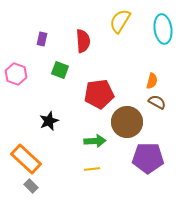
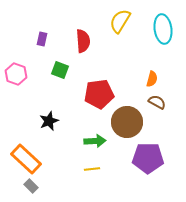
orange semicircle: moved 2 px up
